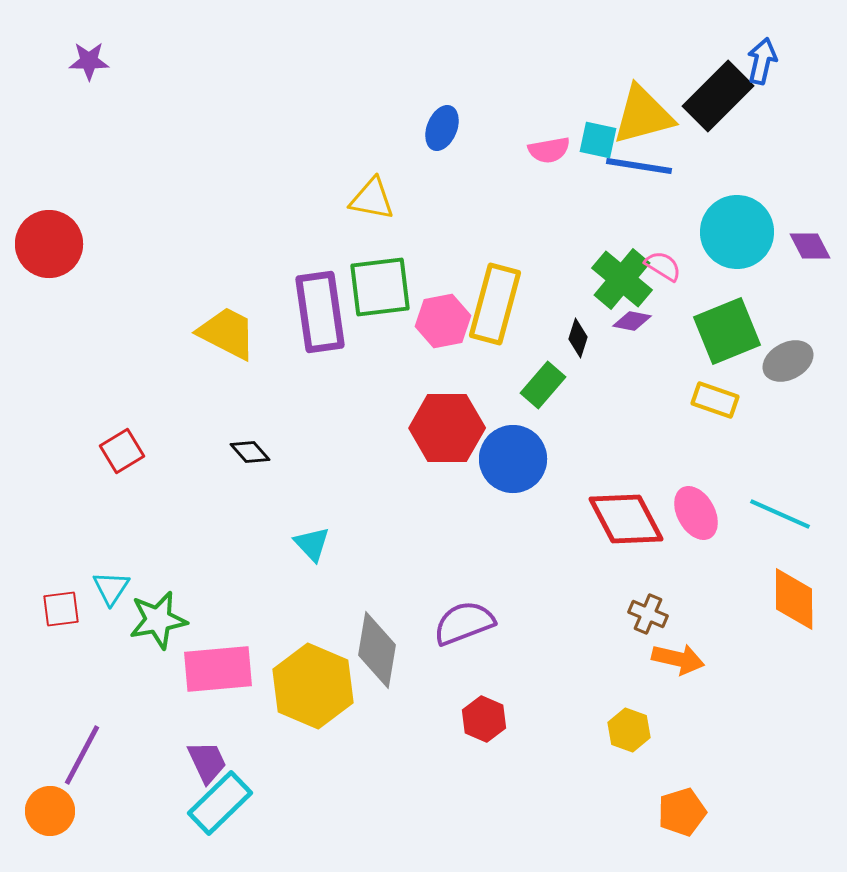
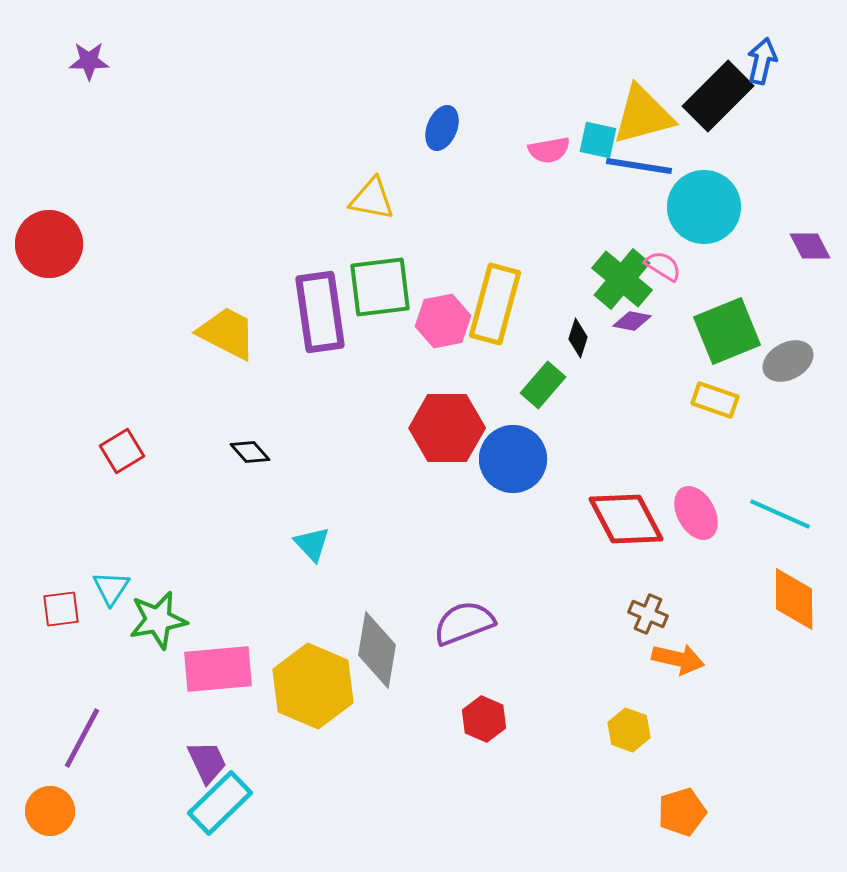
cyan circle at (737, 232): moved 33 px left, 25 px up
purple line at (82, 755): moved 17 px up
